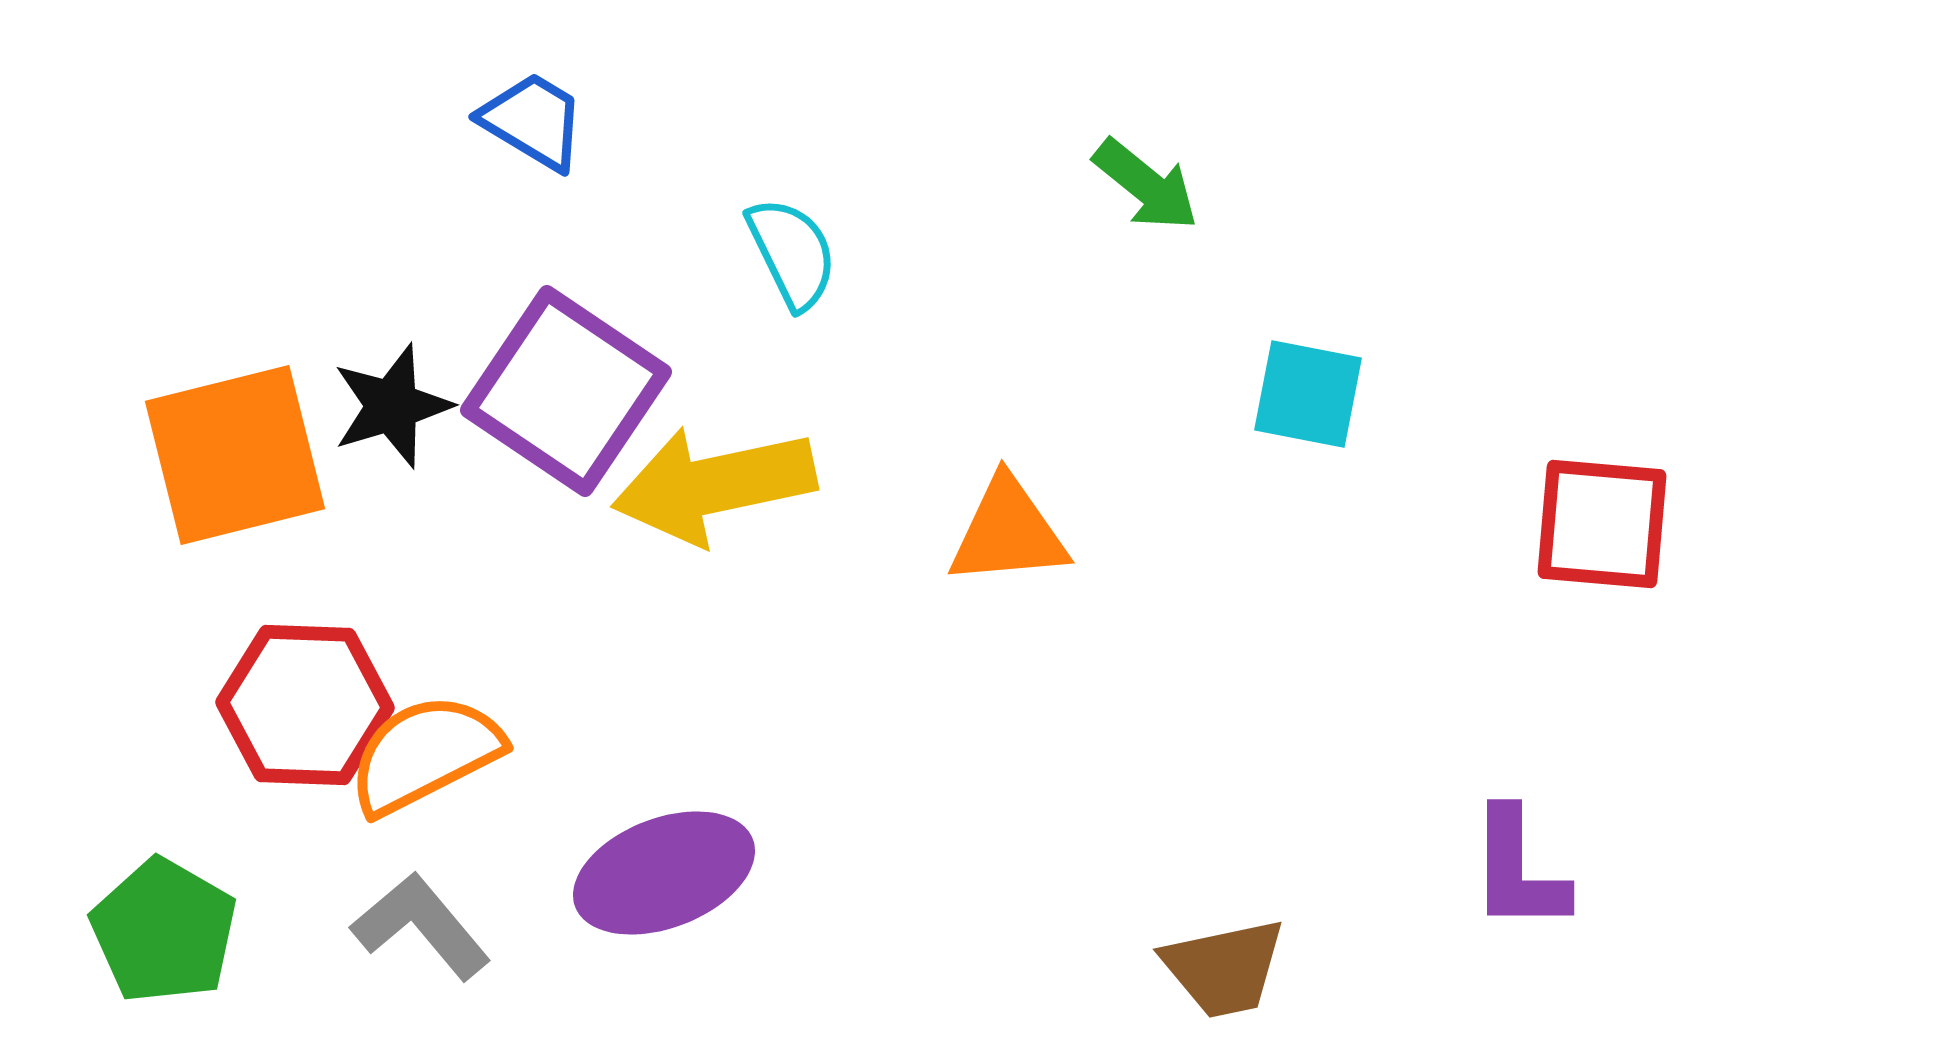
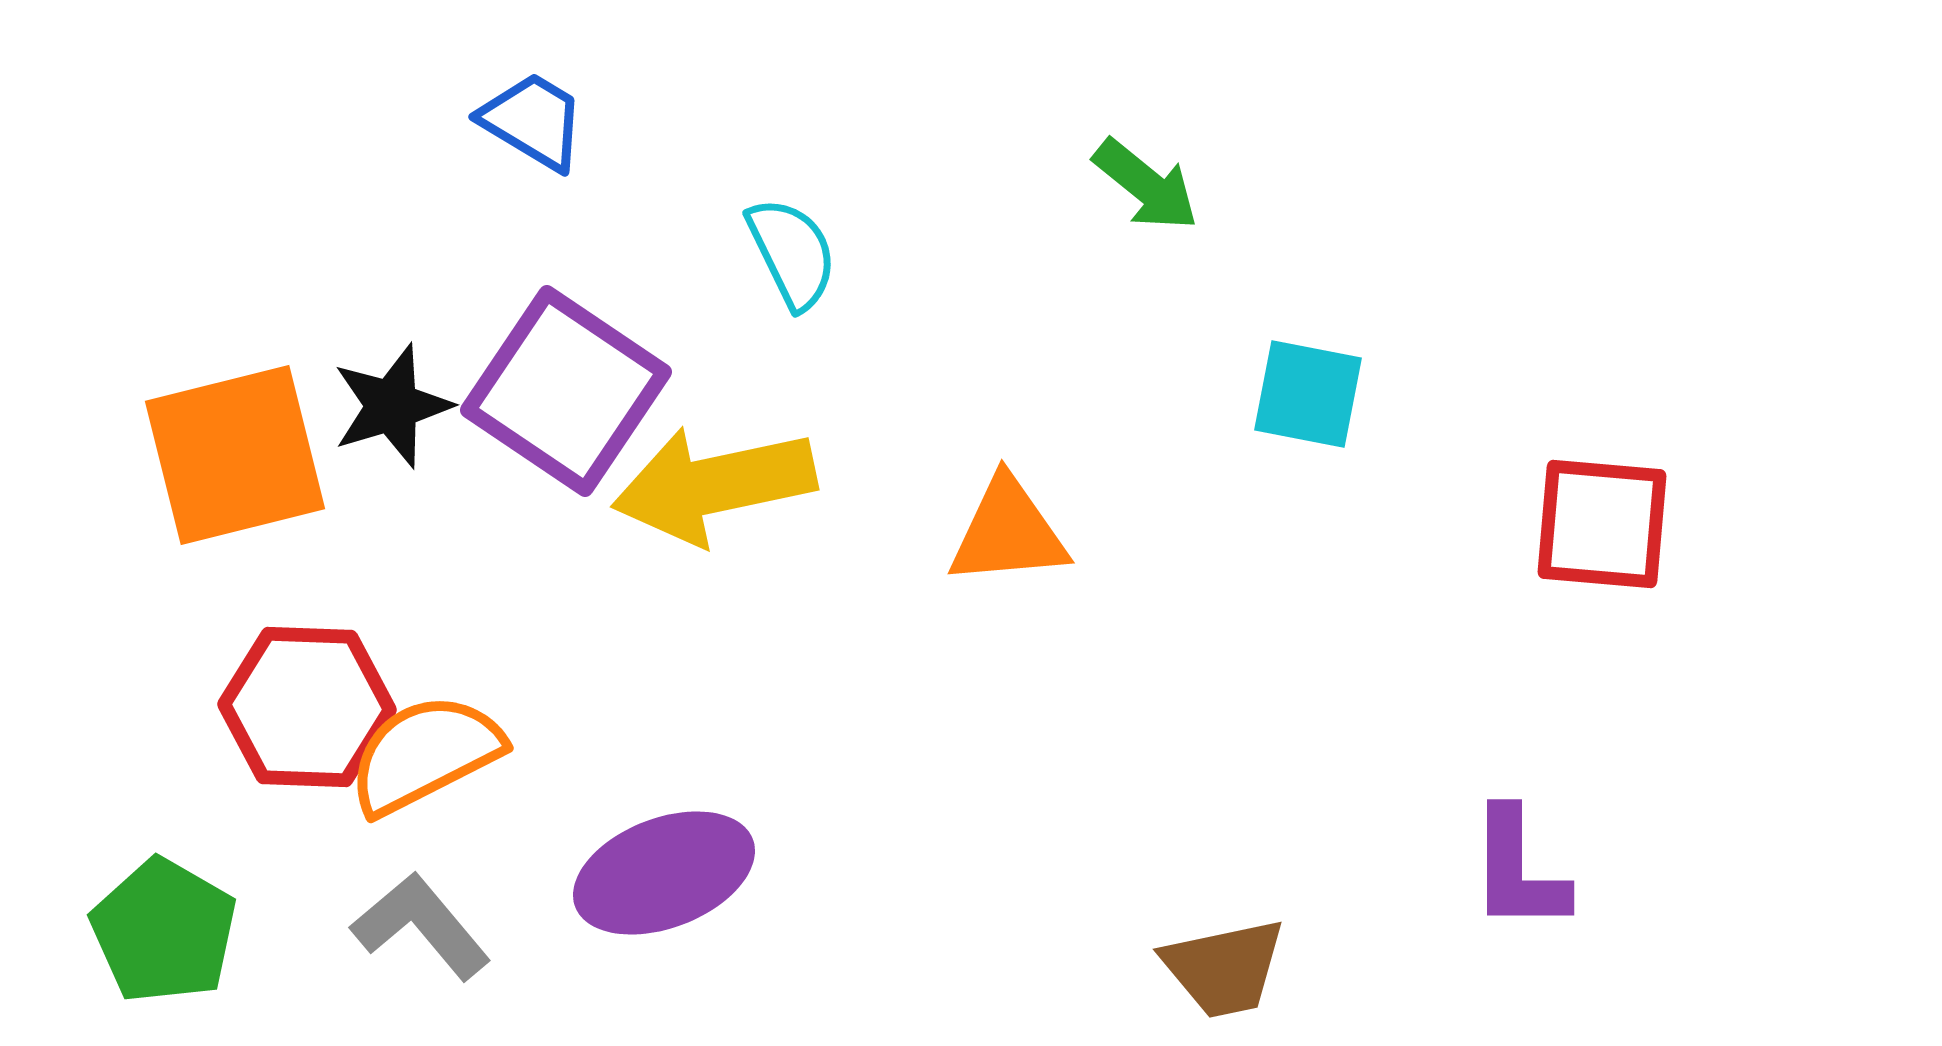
red hexagon: moved 2 px right, 2 px down
